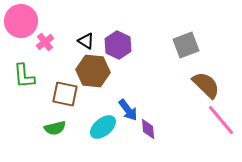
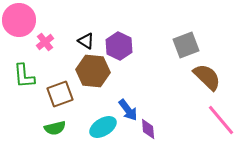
pink circle: moved 2 px left, 1 px up
purple hexagon: moved 1 px right, 1 px down
brown semicircle: moved 1 px right, 8 px up
brown square: moved 5 px left; rotated 32 degrees counterclockwise
cyan ellipse: rotated 8 degrees clockwise
